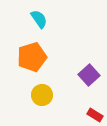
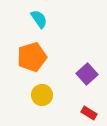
purple square: moved 2 px left, 1 px up
red rectangle: moved 6 px left, 2 px up
